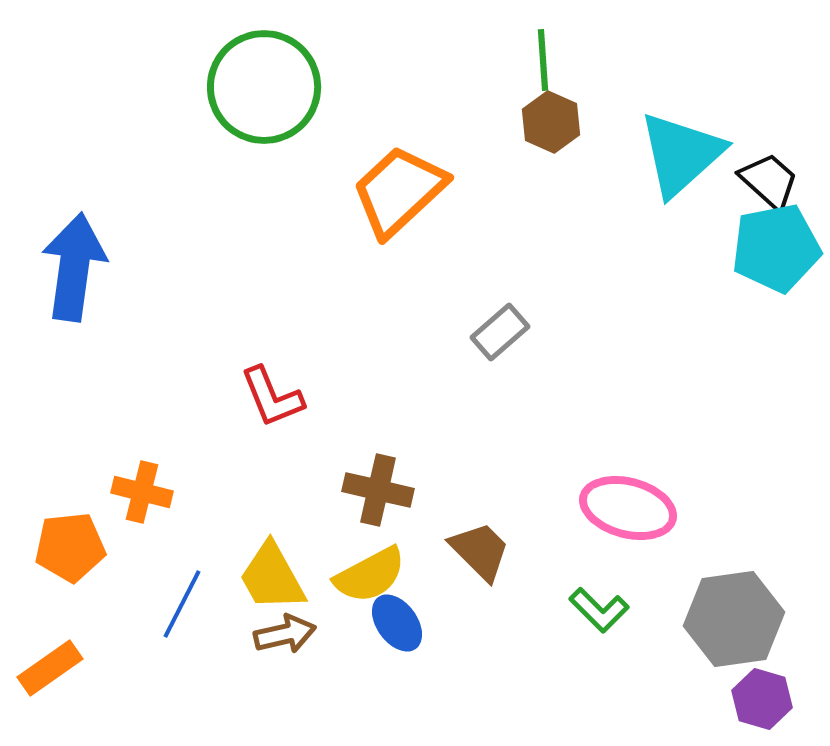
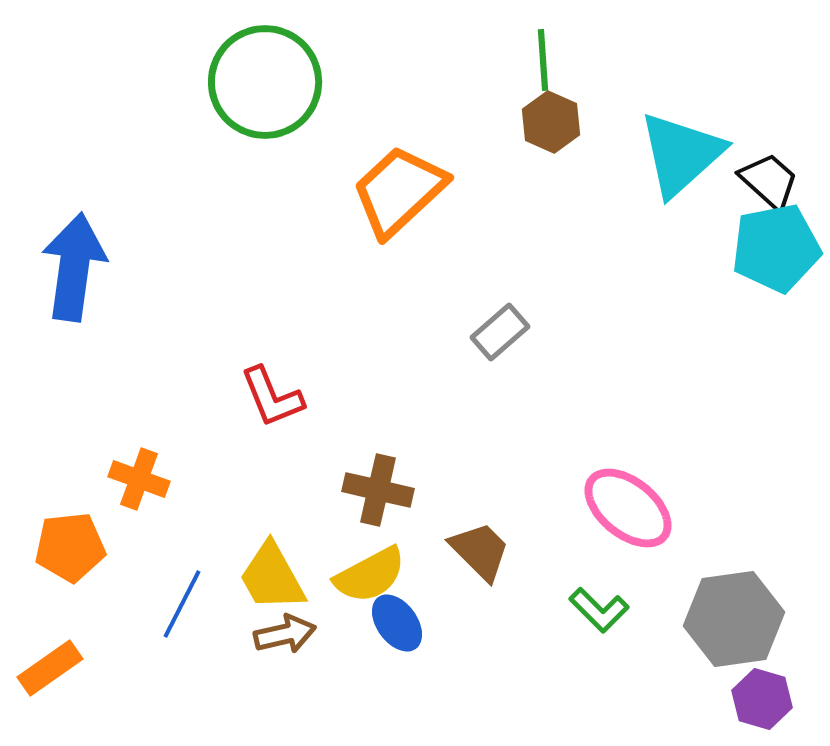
green circle: moved 1 px right, 5 px up
orange cross: moved 3 px left, 13 px up; rotated 6 degrees clockwise
pink ellipse: rotated 24 degrees clockwise
